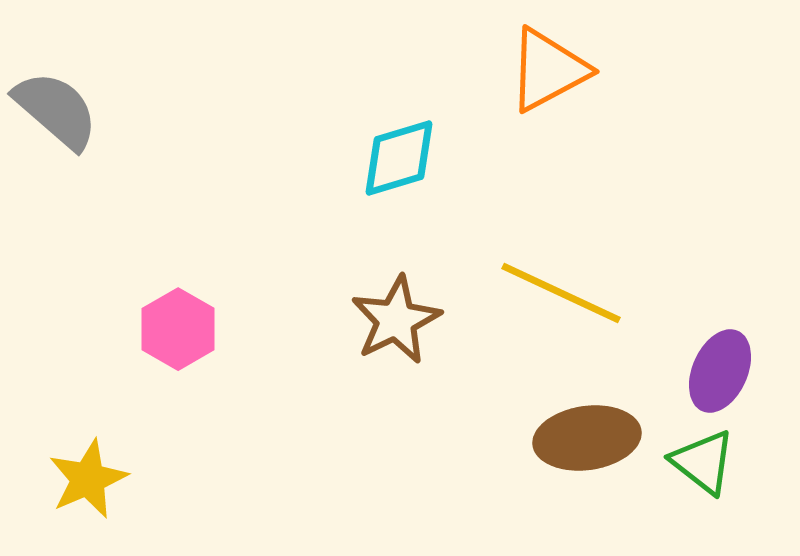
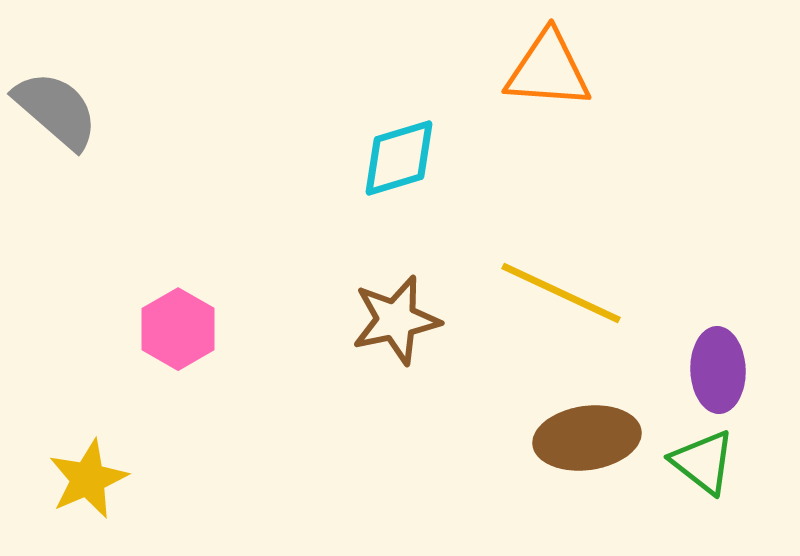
orange triangle: rotated 32 degrees clockwise
brown star: rotated 14 degrees clockwise
purple ellipse: moved 2 px left, 1 px up; rotated 26 degrees counterclockwise
